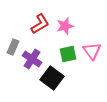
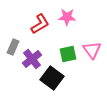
pink star: moved 2 px right, 9 px up; rotated 18 degrees clockwise
pink triangle: moved 1 px up
purple cross: rotated 18 degrees clockwise
